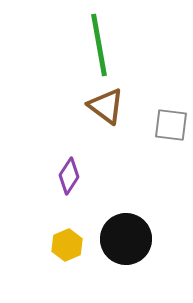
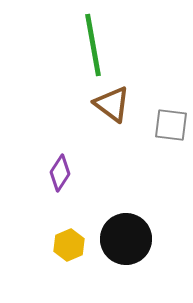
green line: moved 6 px left
brown triangle: moved 6 px right, 2 px up
purple diamond: moved 9 px left, 3 px up
yellow hexagon: moved 2 px right
